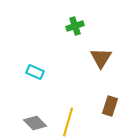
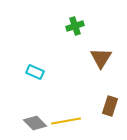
yellow line: moved 2 px left, 1 px up; rotated 64 degrees clockwise
